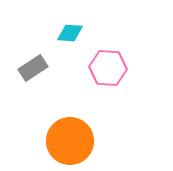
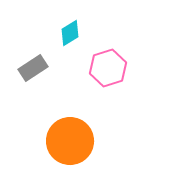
cyan diamond: rotated 36 degrees counterclockwise
pink hexagon: rotated 21 degrees counterclockwise
